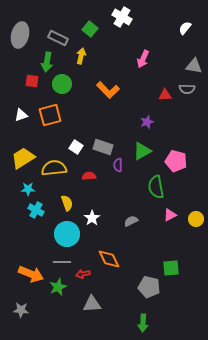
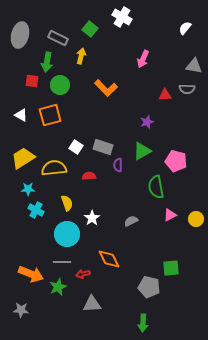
green circle at (62, 84): moved 2 px left, 1 px down
orange L-shape at (108, 90): moved 2 px left, 2 px up
white triangle at (21, 115): rotated 48 degrees clockwise
